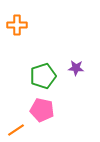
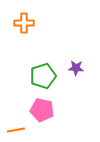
orange cross: moved 7 px right, 2 px up
orange line: rotated 24 degrees clockwise
